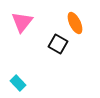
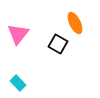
pink triangle: moved 4 px left, 12 px down
